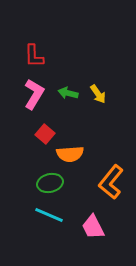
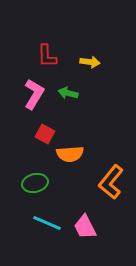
red L-shape: moved 13 px right
yellow arrow: moved 8 px left, 32 px up; rotated 48 degrees counterclockwise
red square: rotated 12 degrees counterclockwise
green ellipse: moved 15 px left
cyan line: moved 2 px left, 8 px down
pink trapezoid: moved 8 px left
